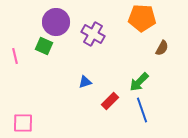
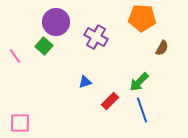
purple cross: moved 3 px right, 3 px down
green square: rotated 18 degrees clockwise
pink line: rotated 21 degrees counterclockwise
pink square: moved 3 px left
